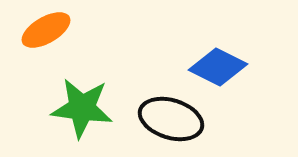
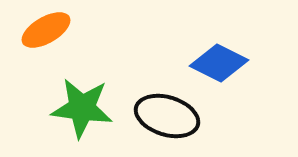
blue diamond: moved 1 px right, 4 px up
black ellipse: moved 4 px left, 3 px up
